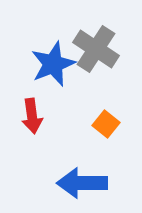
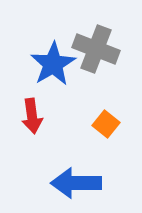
gray cross: rotated 12 degrees counterclockwise
blue star: rotated 9 degrees counterclockwise
blue arrow: moved 6 px left
